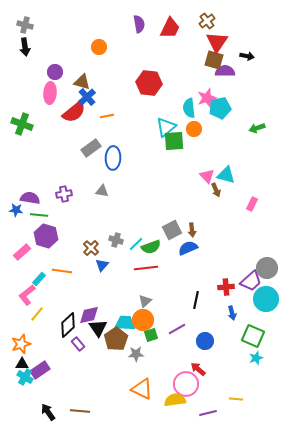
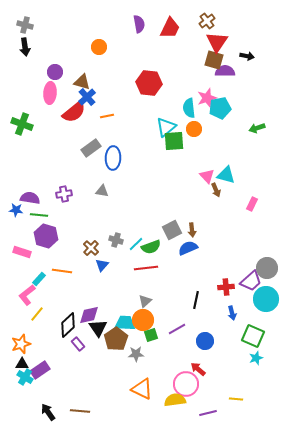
pink rectangle at (22, 252): rotated 60 degrees clockwise
